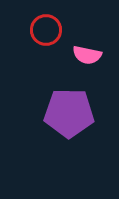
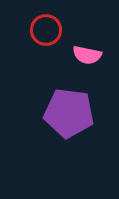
purple pentagon: rotated 6 degrees clockwise
